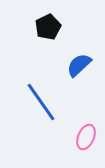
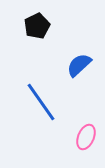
black pentagon: moved 11 px left, 1 px up
